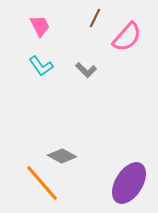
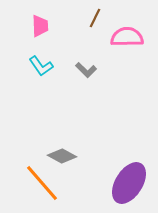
pink trapezoid: rotated 25 degrees clockwise
pink semicircle: rotated 132 degrees counterclockwise
